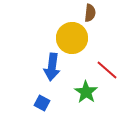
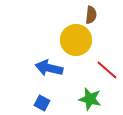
brown semicircle: moved 1 px right, 2 px down
yellow circle: moved 4 px right, 2 px down
blue arrow: moved 3 px left, 1 px down; rotated 96 degrees clockwise
green star: moved 4 px right, 7 px down; rotated 20 degrees counterclockwise
